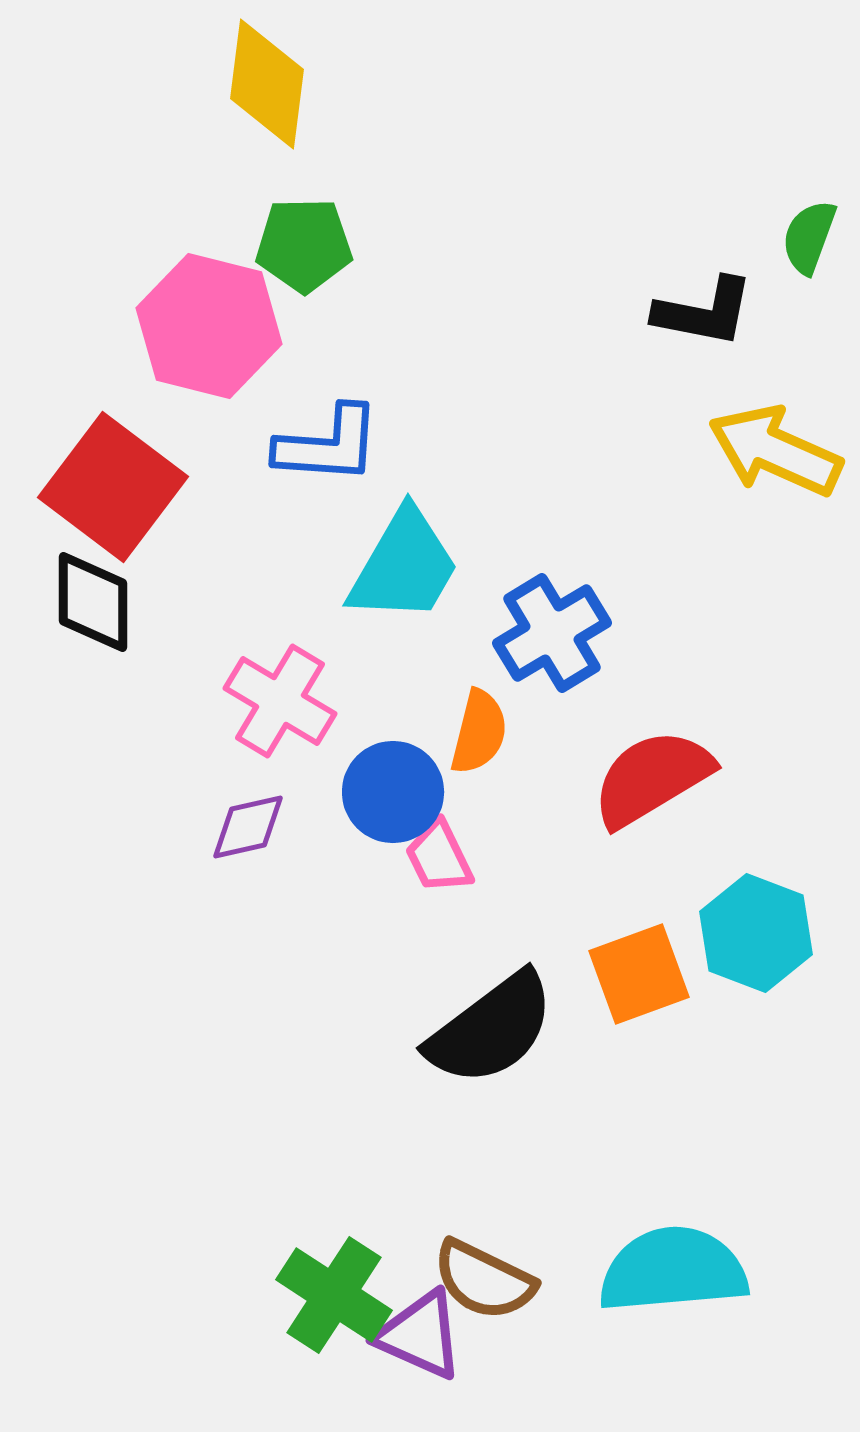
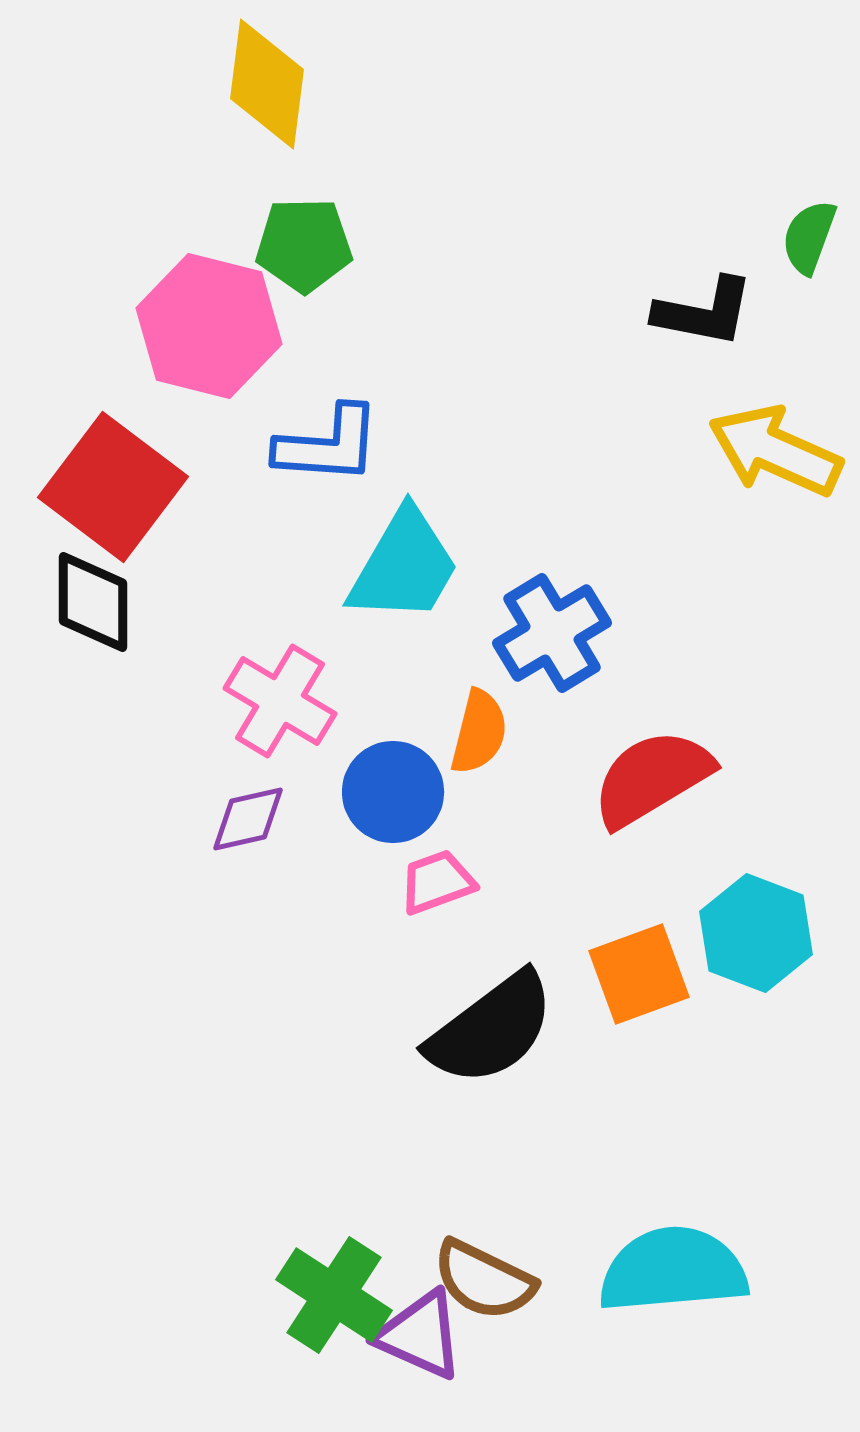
purple diamond: moved 8 px up
pink trapezoid: moved 2 px left, 25 px down; rotated 96 degrees clockwise
